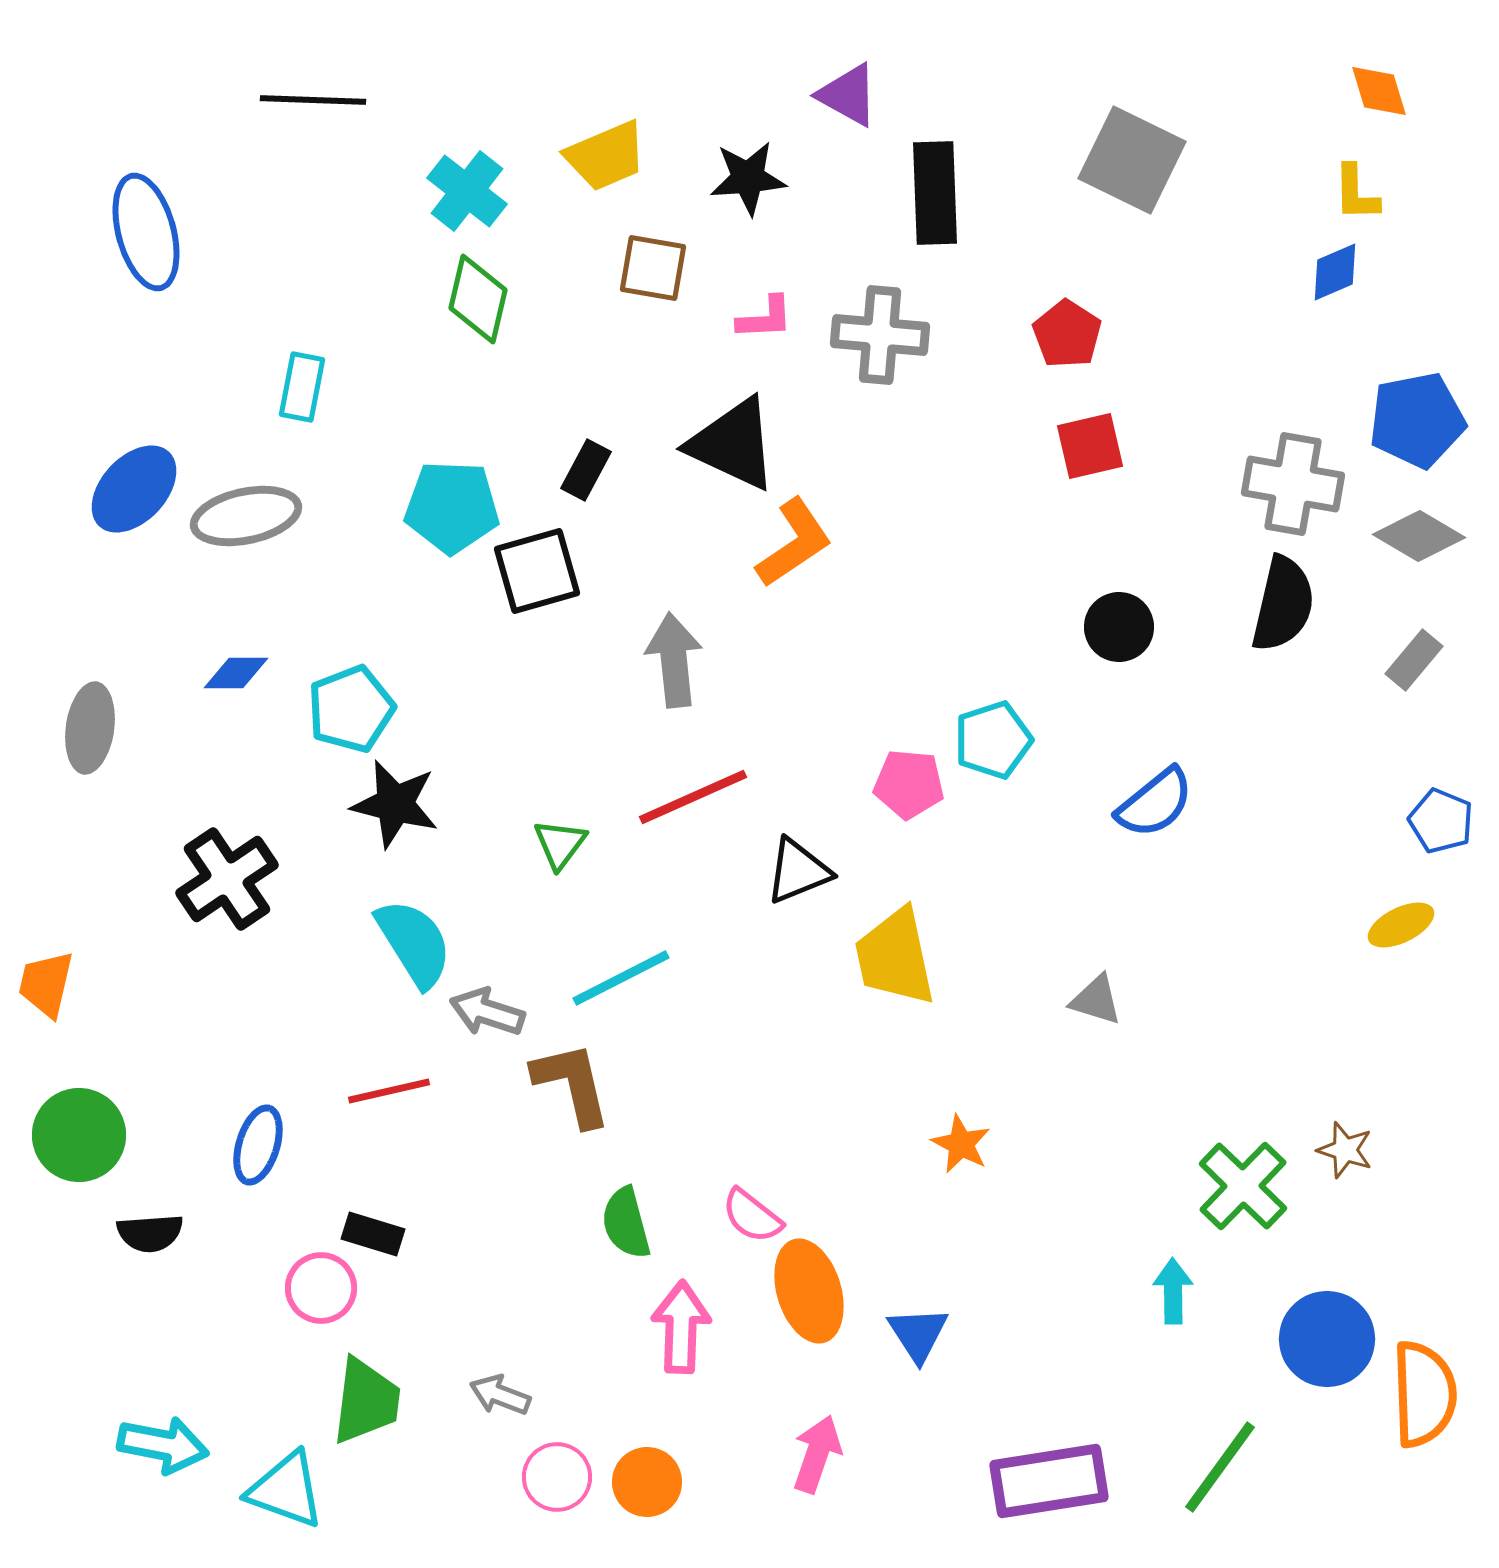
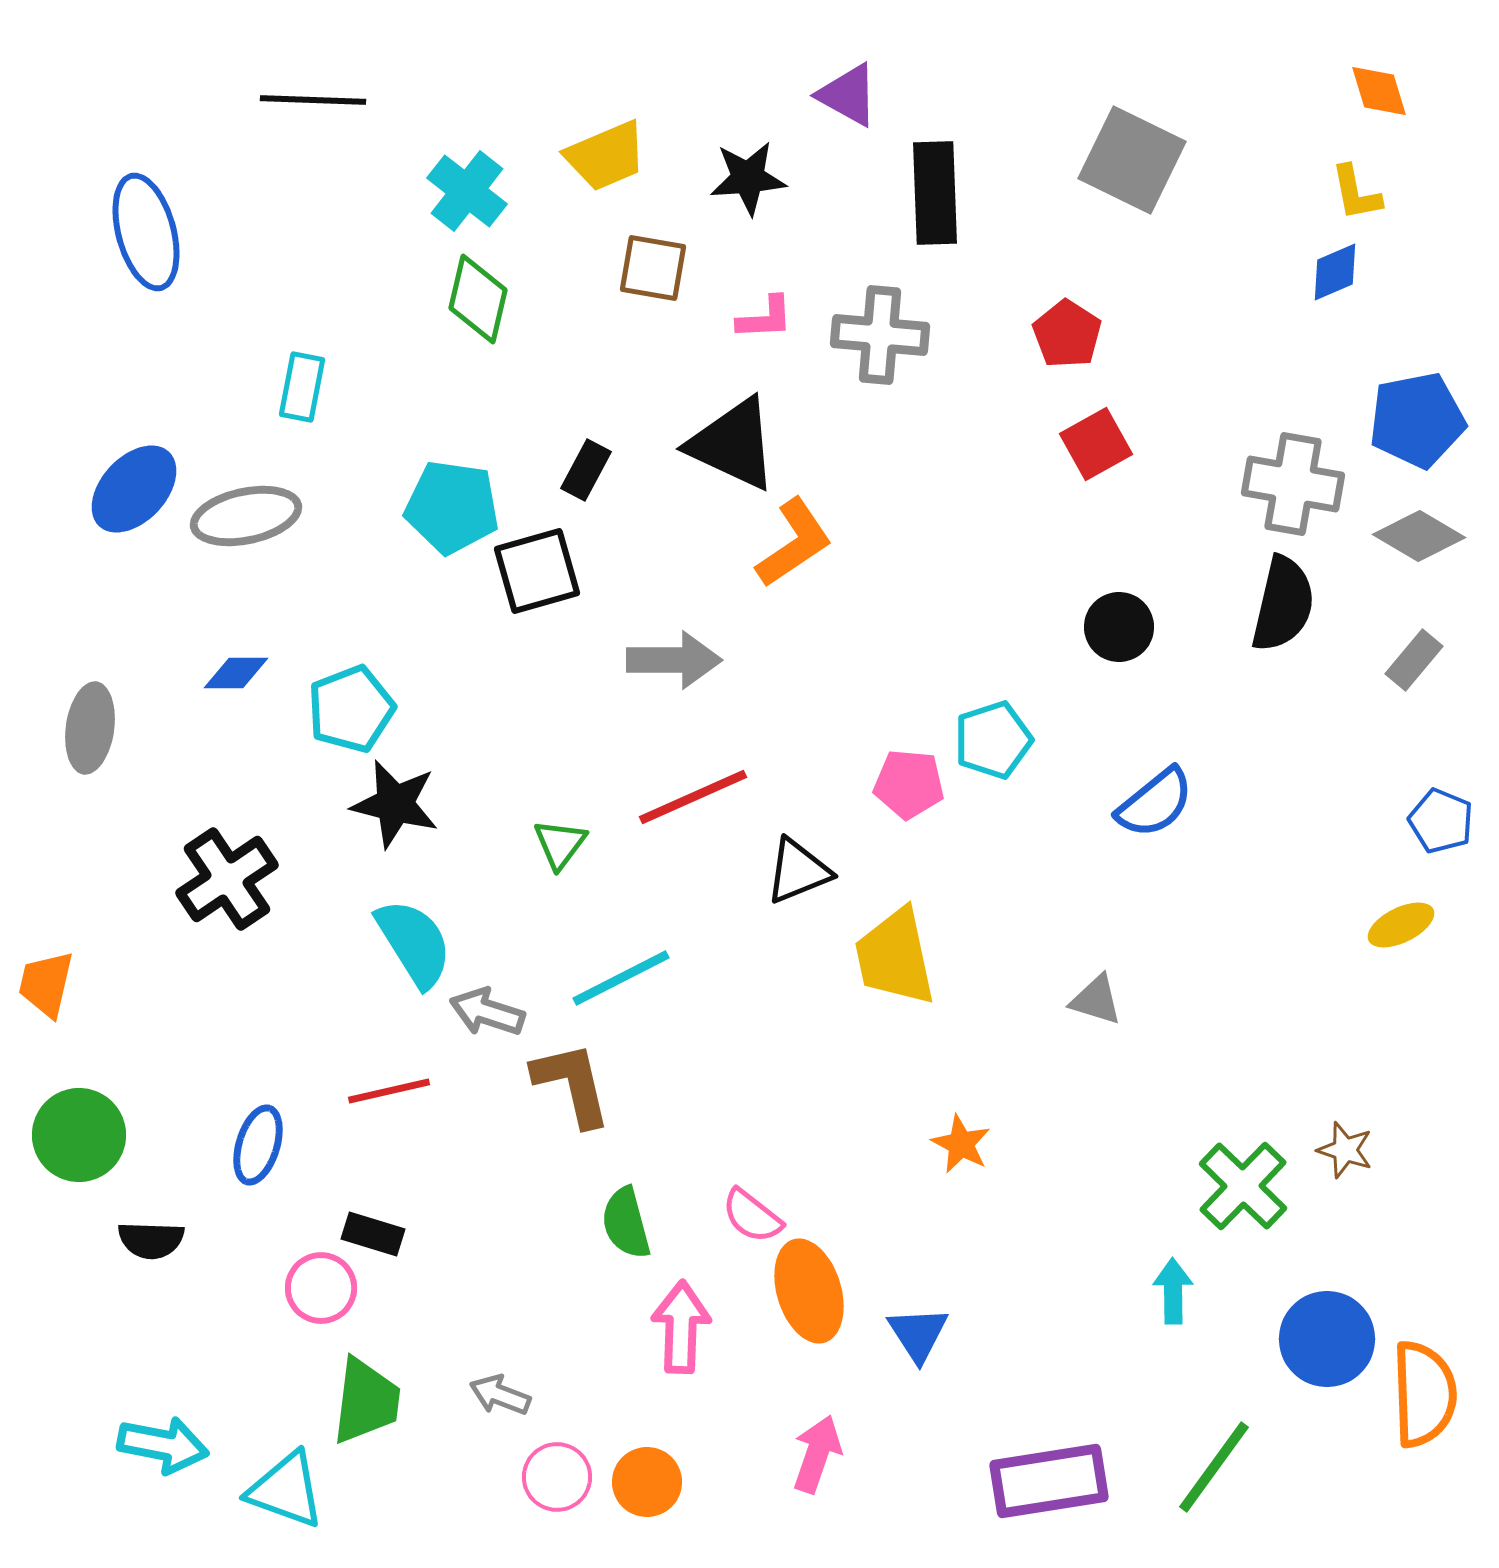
yellow L-shape at (1356, 193): rotated 10 degrees counterclockwise
red square at (1090, 446): moved 6 px right, 2 px up; rotated 16 degrees counterclockwise
cyan pentagon at (452, 507): rotated 6 degrees clockwise
gray arrow at (674, 660): rotated 96 degrees clockwise
black semicircle at (150, 1233): moved 1 px right, 7 px down; rotated 6 degrees clockwise
green line at (1220, 1467): moved 6 px left
